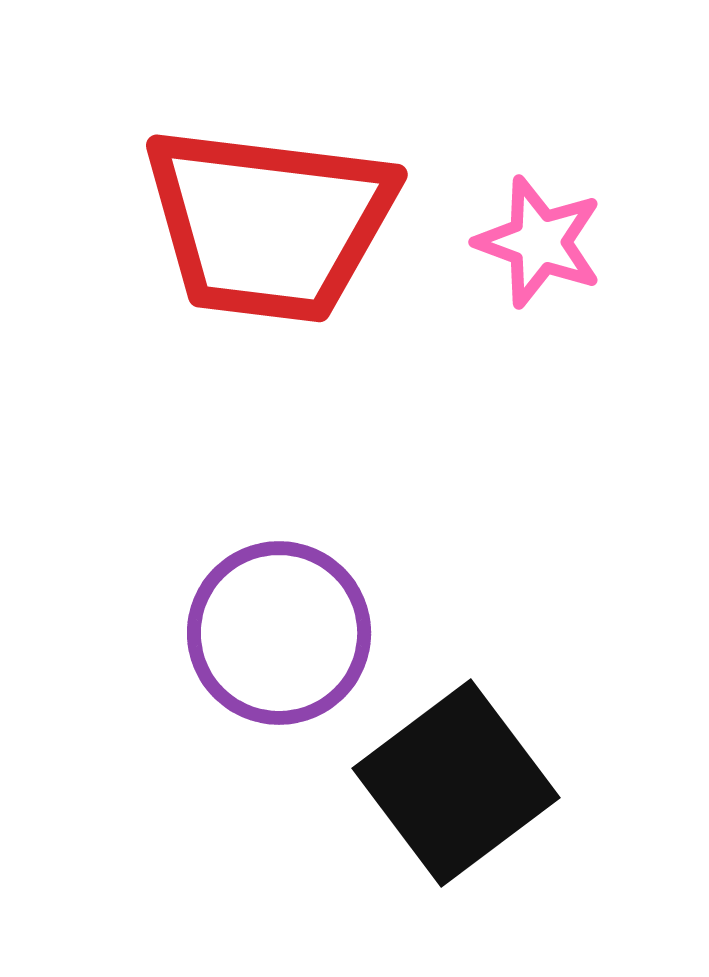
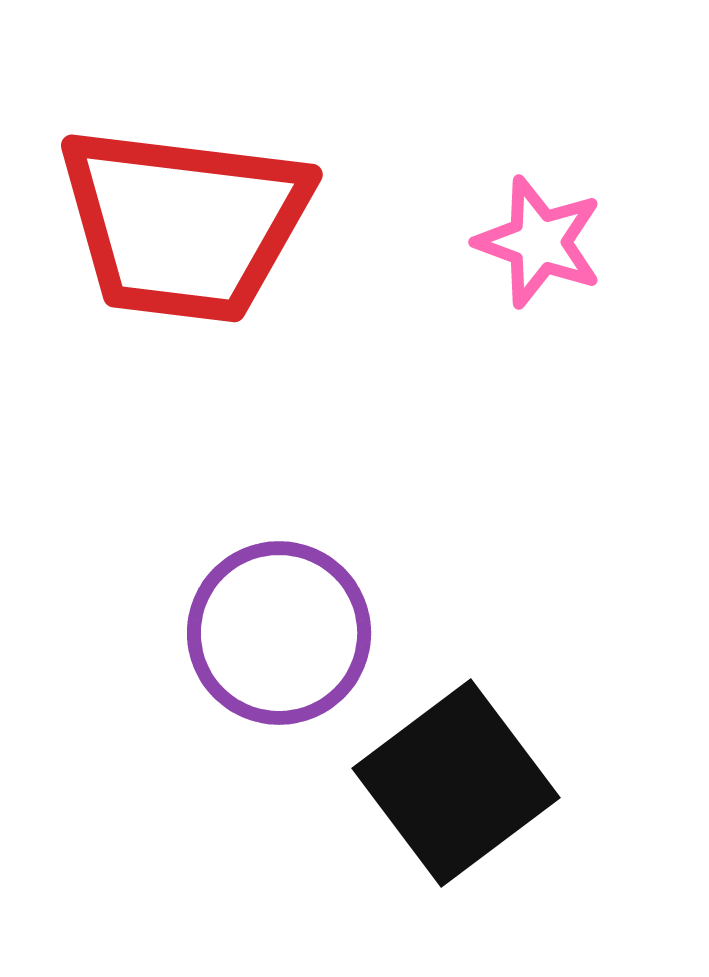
red trapezoid: moved 85 px left
